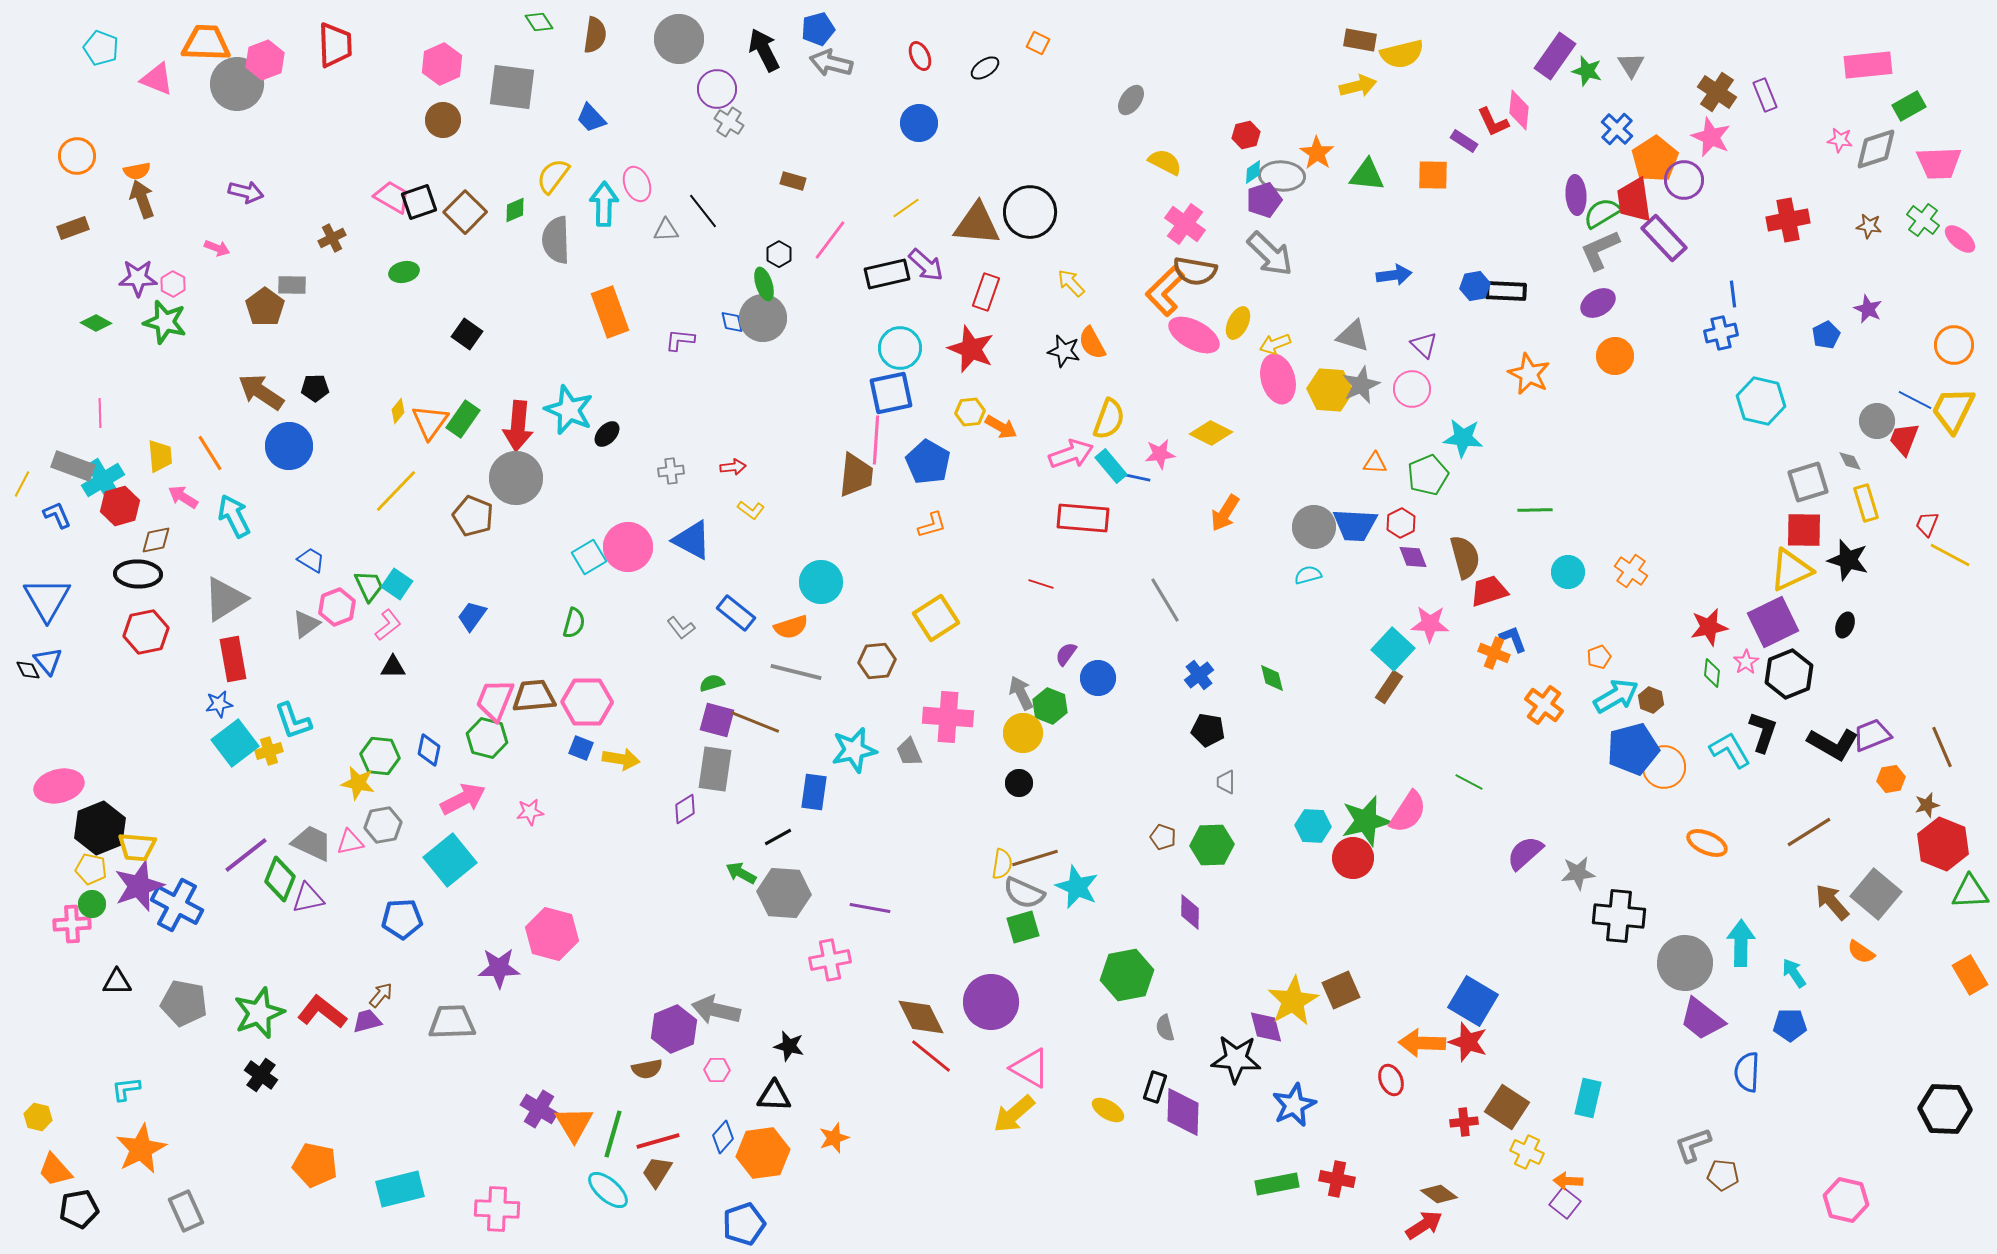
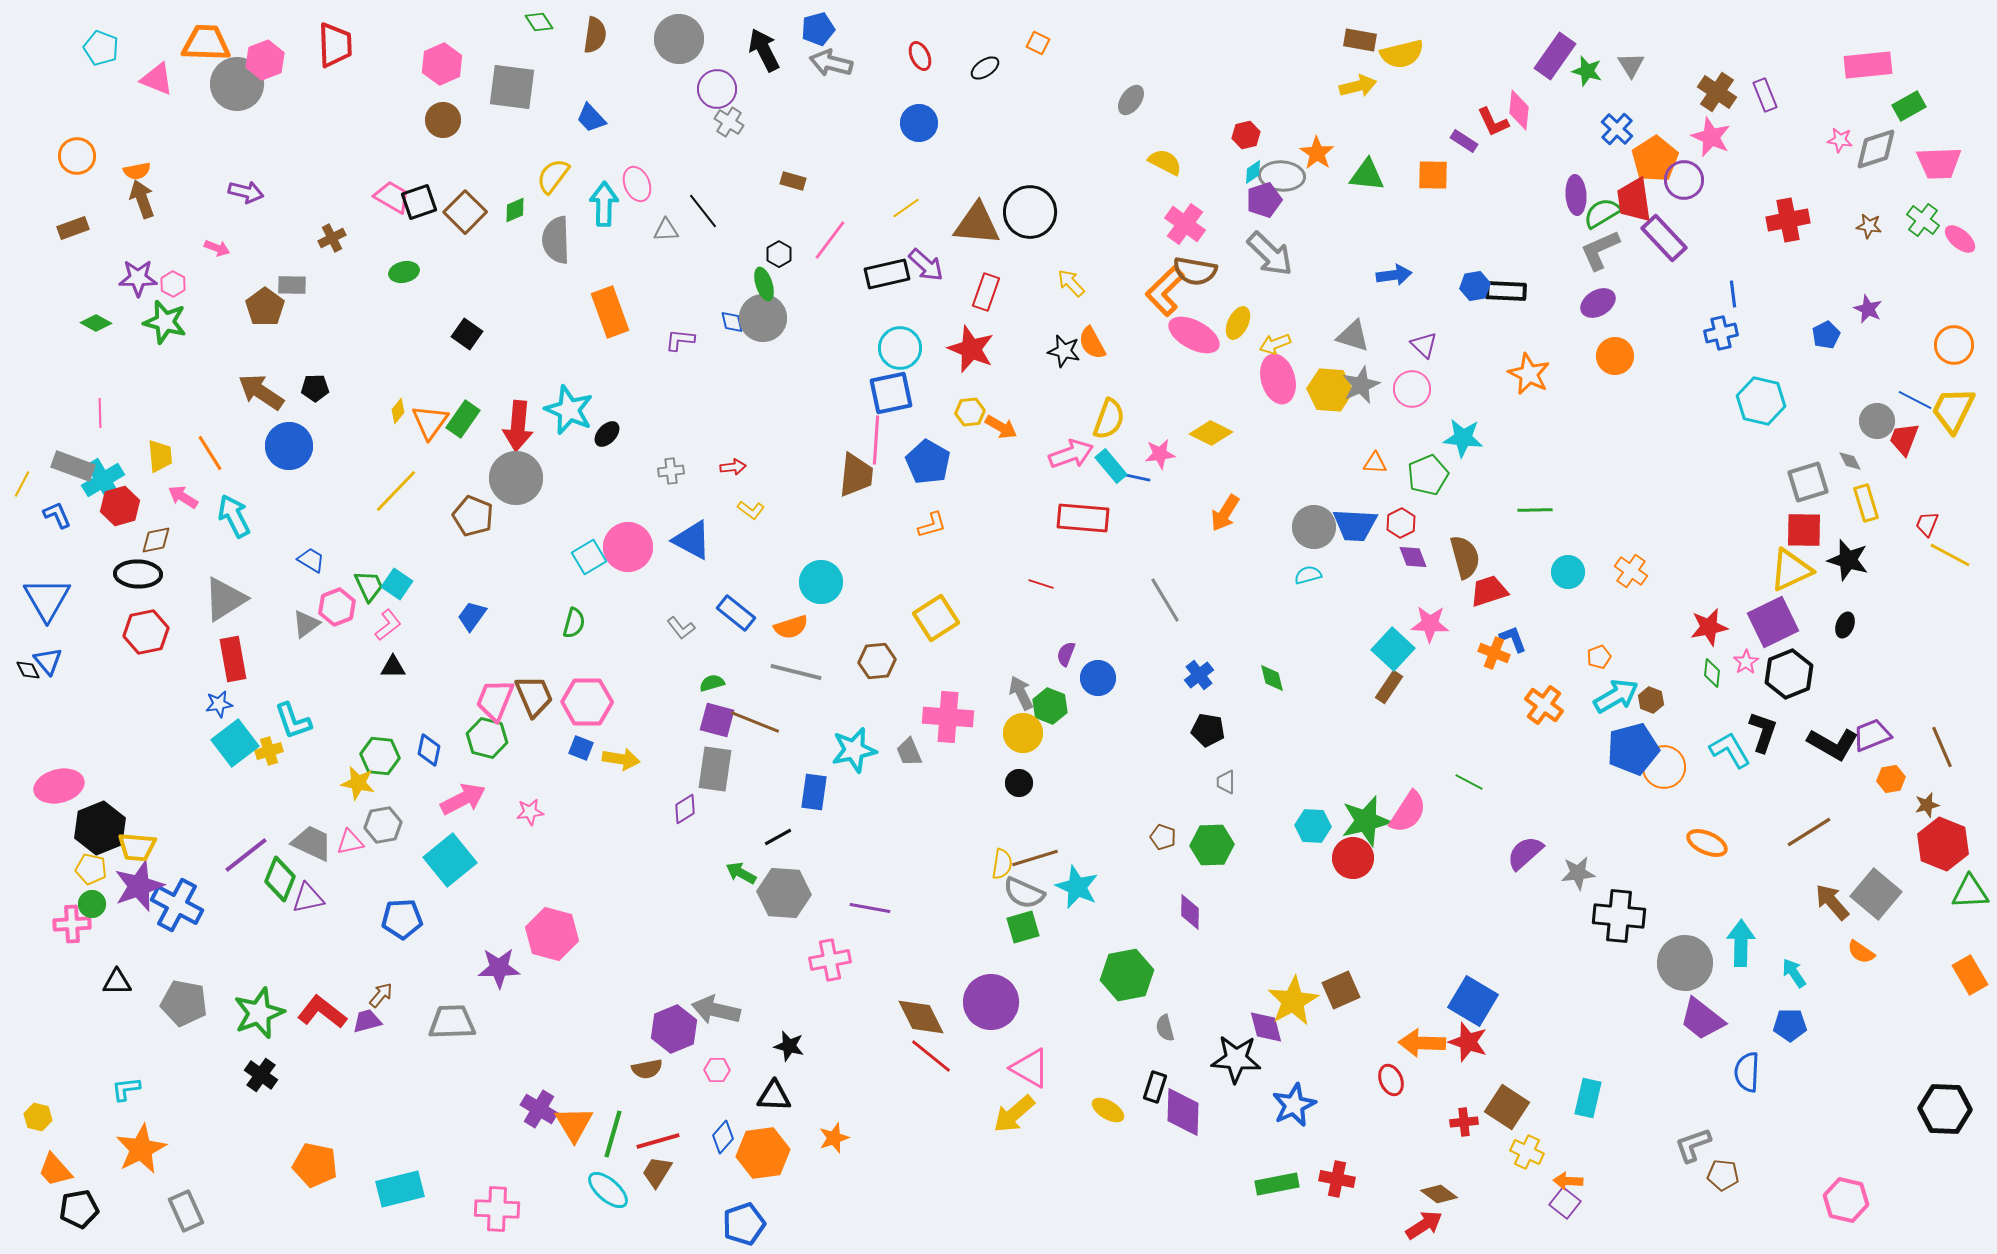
purple semicircle at (1066, 654): rotated 15 degrees counterclockwise
brown trapezoid at (534, 696): rotated 72 degrees clockwise
